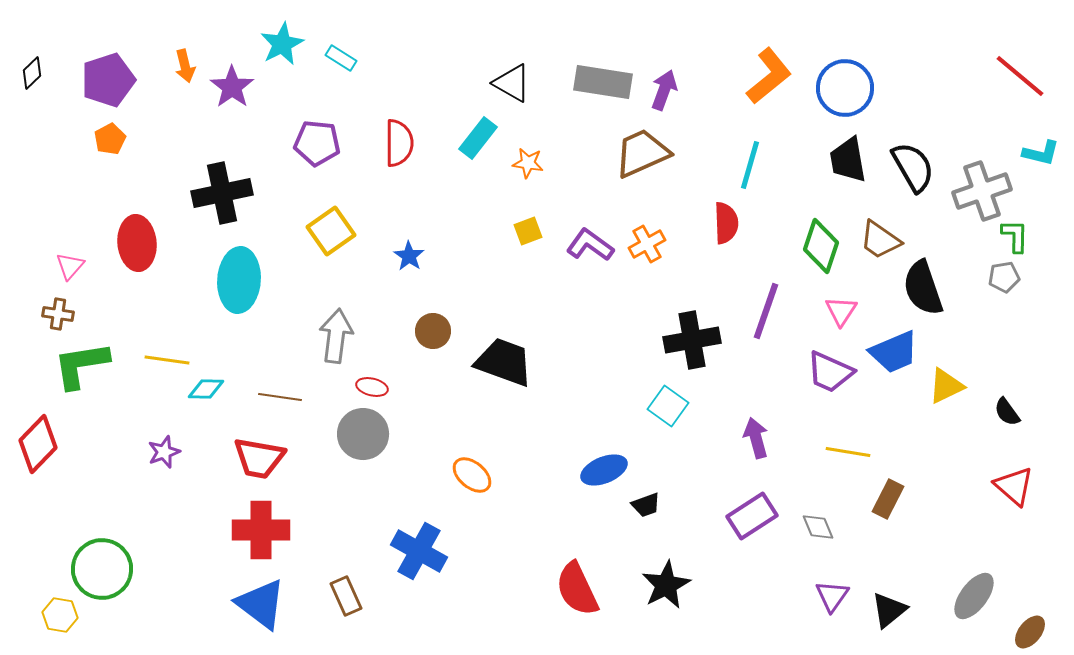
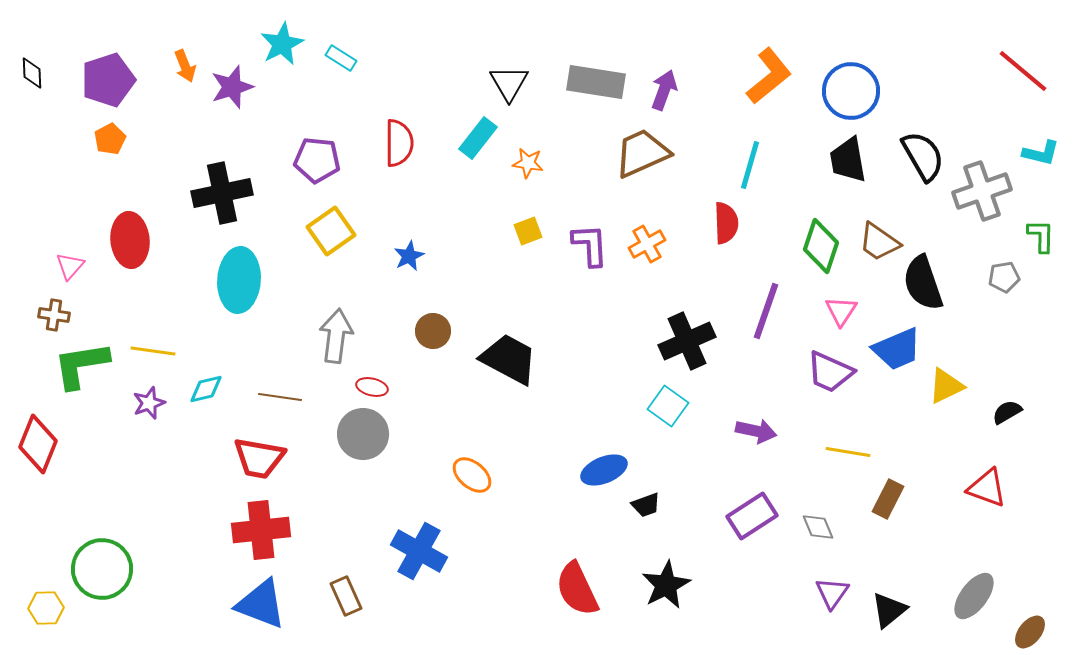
orange arrow at (185, 66): rotated 8 degrees counterclockwise
black diamond at (32, 73): rotated 48 degrees counterclockwise
red line at (1020, 76): moved 3 px right, 5 px up
gray rectangle at (603, 82): moved 7 px left
black triangle at (512, 83): moved 3 px left; rotated 30 degrees clockwise
purple star at (232, 87): rotated 18 degrees clockwise
blue circle at (845, 88): moved 6 px right, 3 px down
purple pentagon at (317, 143): moved 17 px down
black semicircle at (913, 167): moved 10 px right, 11 px up
green L-shape at (1015, 236): moved 26 px right
brown trapezoid at (880, 240): moved 1 px left, 2 px down
red ellipse at (137, 243): moved 7 px left, 3 px up
purple L-shape at (590, 245): rotated 51 degrees clockwise
blue star at (409, 256): rotated 12 degrees clockwise
black semicircle at (923, 288): moved 5 px up
brown cross at (58, 314): moved 4 px left, 1 px down
black cross at (692, 340): moved 5 px left, 1 px down; rotated 14 degrees counterclockwise
blue trapezoid at (894, 352): moved 3 px right, 3 px up
yellow line at (167, 360): moved 14 px left, 9 px up
black trapezoid at (504, 362): moved 5 px right, 3 px up; rotated 8 degrees clockwise
cyan diamond at (206, 389): rotated 15 degrees counterclockwise
black semicircle at (1007, 412): rotated 96 degrees clockwise
purple arrow at (756, 438): moved 7 px up; rotated 117 degrees clockwise
red diamond at (38, 444): rotated 22 degrees counterclockwise
purple star at (164, 452): moved 15 px left, 49 px up
red triangle at (1014, 486): moved 27 px left, 2 px down; rotated 21 degrees counterclockwise
red cross at (261, 530): rotated 6 degrees counterclockwise
purple triangle at (832, 596): moved 3 px up
blue triangle at (261, 604): rotated 16 degrees counterclockwise
yellow hexagon at (60, 615): moved 14 px left, 7 px up; rotated 12 degrees counterclockwise
